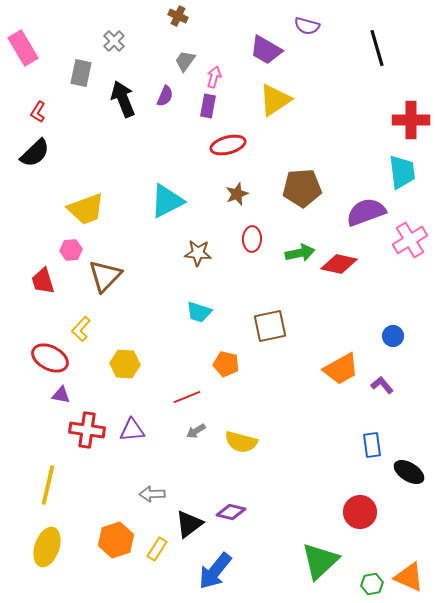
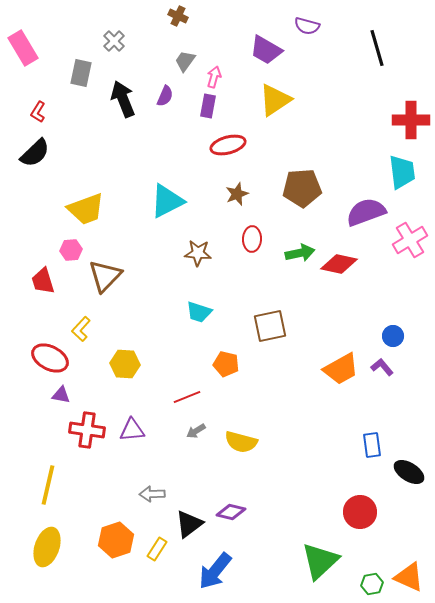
purple L-shape at (382, 385): moved 18 px up
